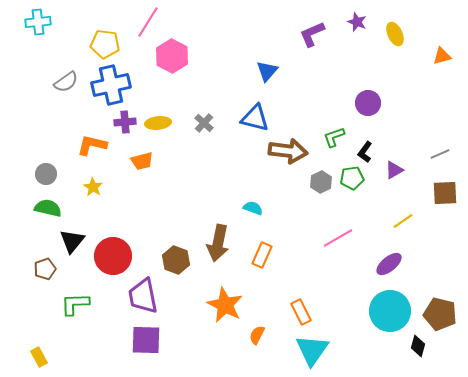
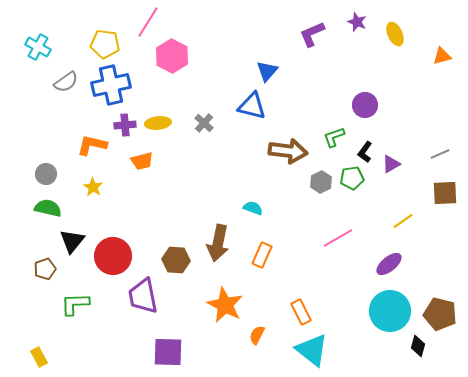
cyan cross at (38, 22): moved 25 px down; rotated 35 degrees clockwise
purple circle at (368, 103): moved 3 px left, 2 px down
blue triangle at (255, 118): moved 3 px left, 12 px up
purple cross at (125, 122): moved 3 px down
purple triangle at (394, 170): moved 3 px left, 6 px up
brown hexagon at (176, 260): rotated 16 degrees counterclockwise
purple square at (146, 340): moved 22 px right, 12 px down
cyan triangle at (312, 350): rotated 27 degrees counterclockwise
